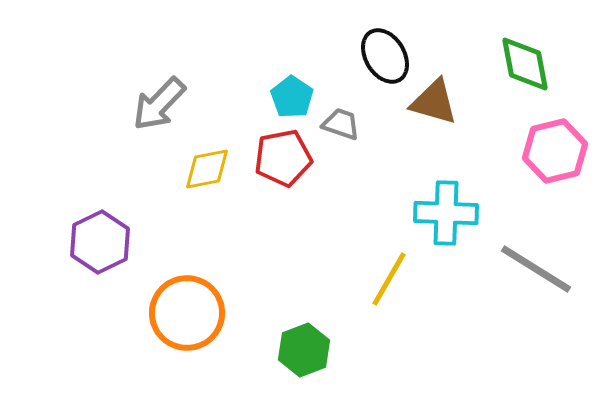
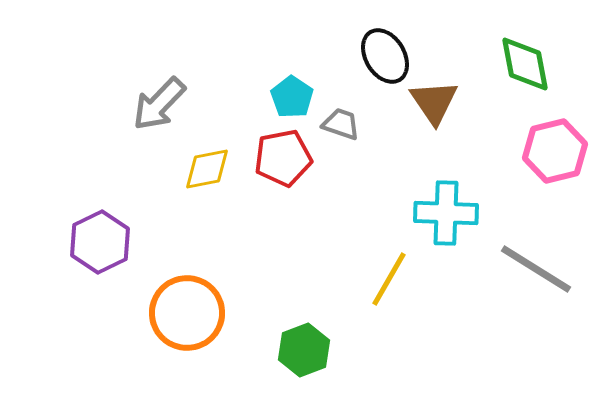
brown triangle: rotated 40 degrees clockwise
